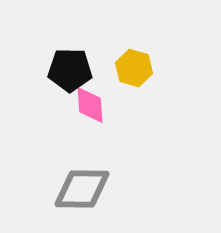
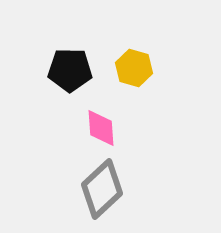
pink diamond: moved 11 px right, 23 px down
gray diamond: moved 20 px right; rotated 44 degrees counterclockwise
